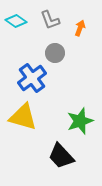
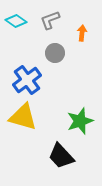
gray L-shape: rotated 90 degrees clockwise
orange arrow: moved 2 px right, 5 px down; rotated 14 degrees counterclockwise
blue cross: moved 5 px left, 2 px down
